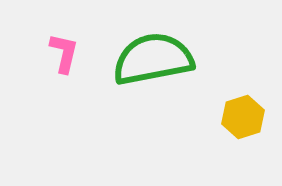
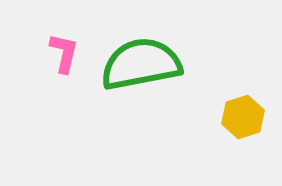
green semicircle: moved 12 px left, 5 px down
